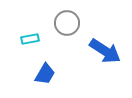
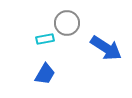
cyan rectangle: moved 15 px right
blue arrow: moved 1 px right, 3 px up
